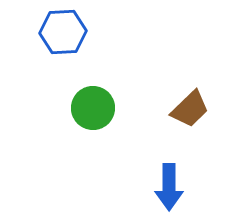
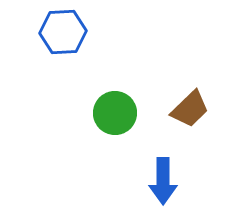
green circle: moved 22 px right, 5 px down
blue arrow: moved 6 px left, 6 px up
